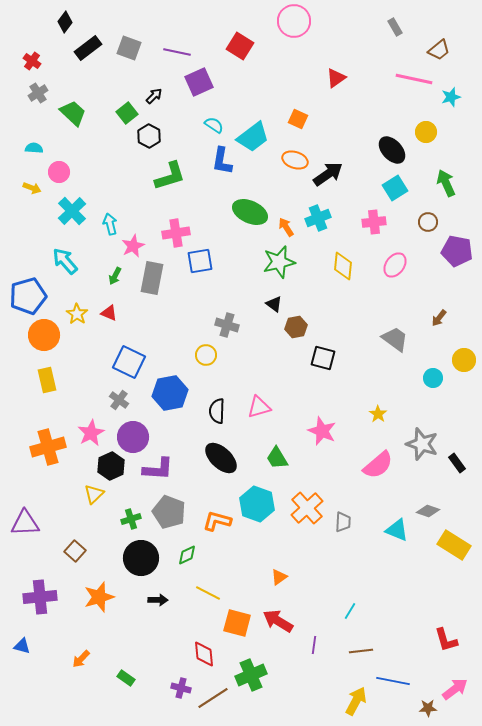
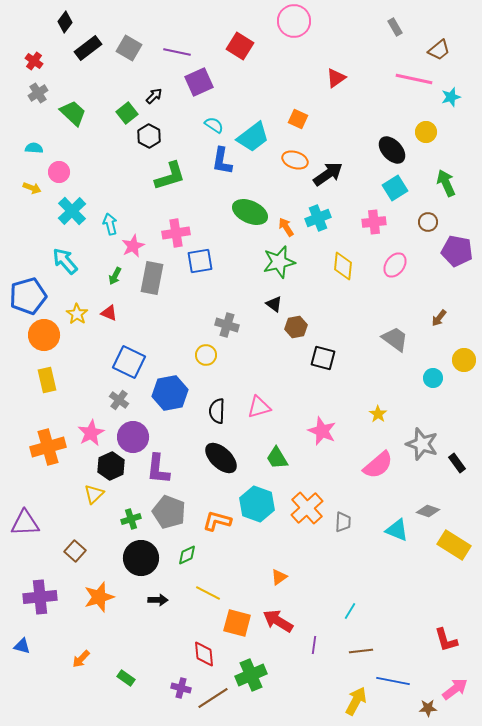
gray square at (129, 48): rotated 10 degrees clockwise
red cross at (32, 61): moved 2 px right
purple L-shape at (158, 469): rotated 92 degrees clockwise
